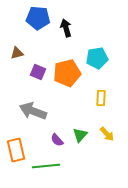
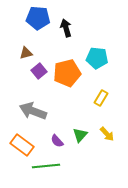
brown triangle: moved 9 px right
cyan pentagon: rotated 15 degrees clockwise
purple square: moved 1 px right, 1 px up; rotated 28 degrees clockwise
yellow rectangle: rotated 28 degrees clockwise
purple semicircle: moved 1 px down
orange rectangle: moved 6 px right, 5 px up; rotated 40 degrees counterclockwise
